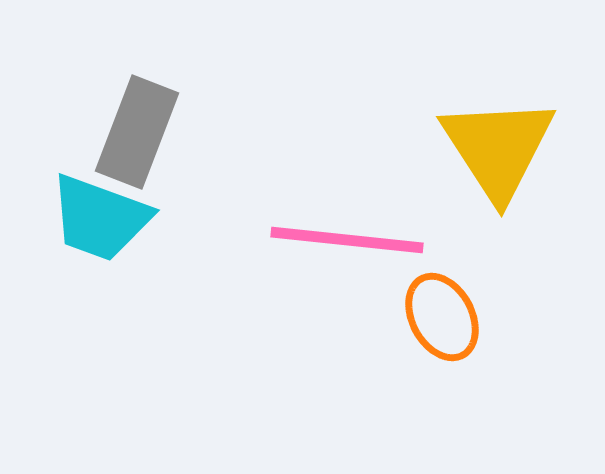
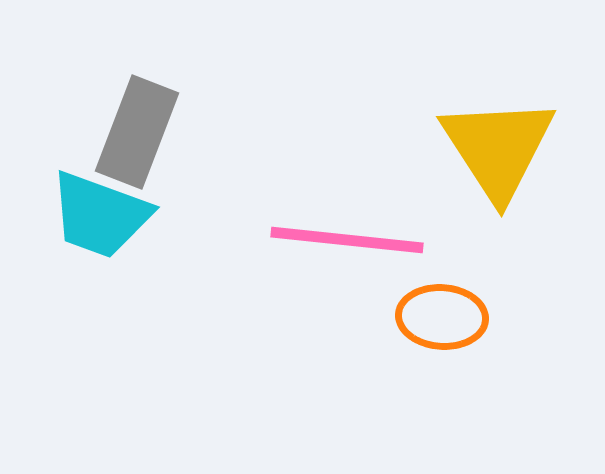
cyan trapezoid: moved 3 px up
orange ellipse: rotated 58 degrees counterclockwise
